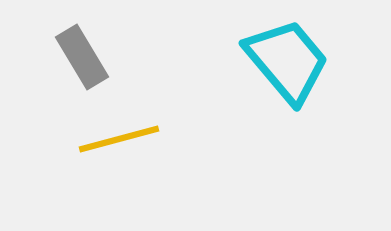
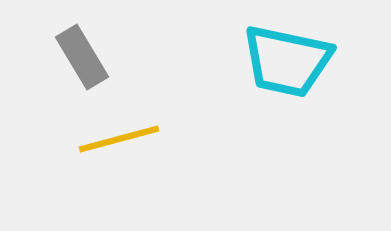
cyan trapezoid: rotated 142 degrees clockwise
